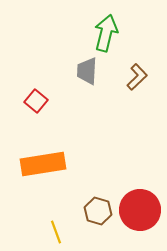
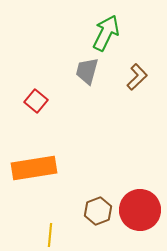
green arrow: rotated 12 degrees clockwise
gray trapezoid: rotated 12 degrees clockwise
orange rectangle: moved 9 px left, 4 px down
brown hexagon: rotated 24 degrees clockwise
yellow line: moved 6 px left, 3 px down; rotated 25 degrees clockwise
